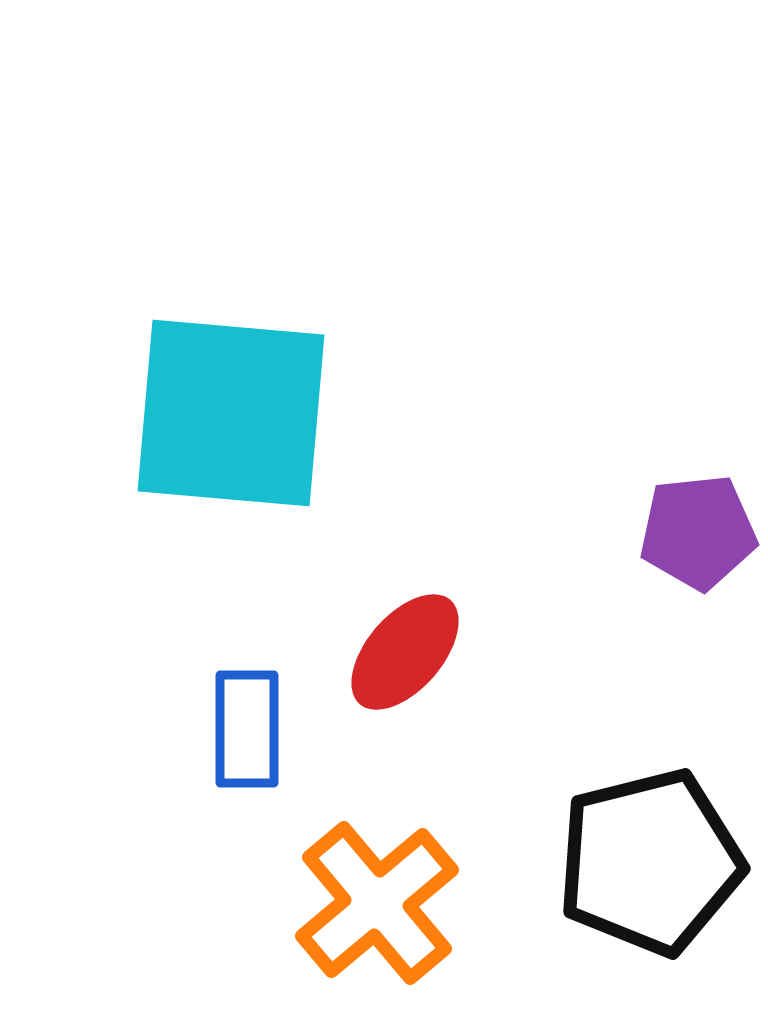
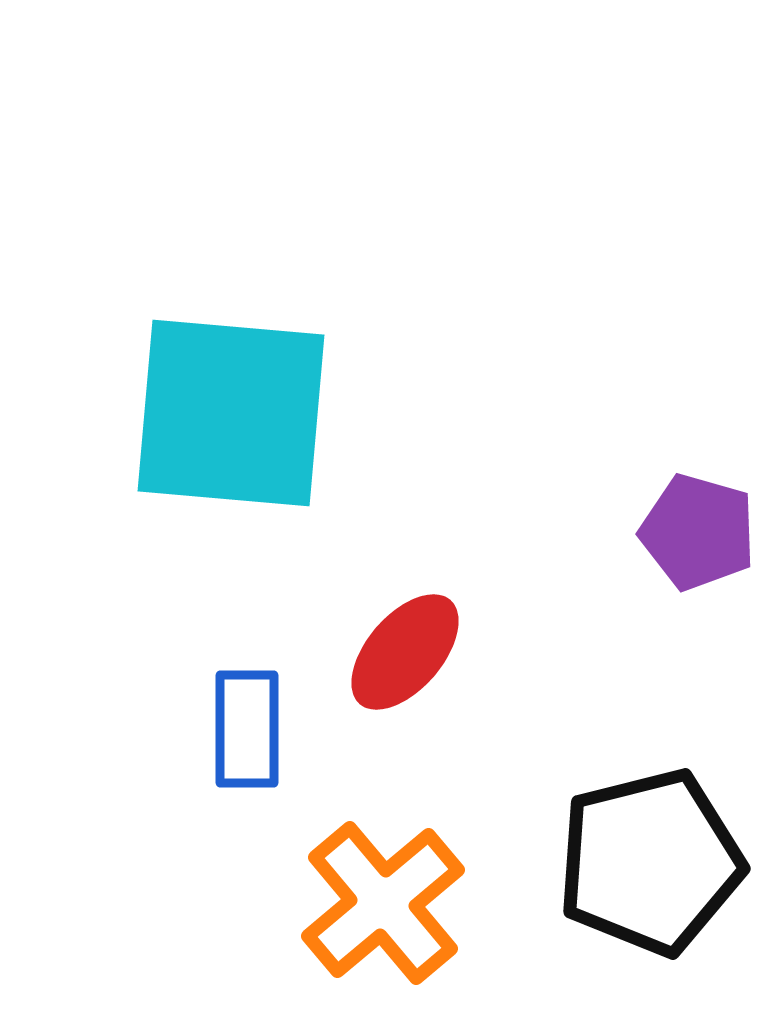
purple pentagon: rotated 22 degrees clockwise
orange cross: moved 6 px right
